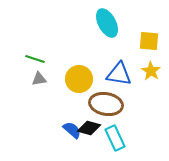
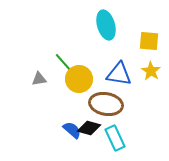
cyan ellipse: moved 1 px left, 2 px down; rotated 12 degrees clockwise
green line: moved 28 px right, 3 px down; rotated 30 degrees clockwise
